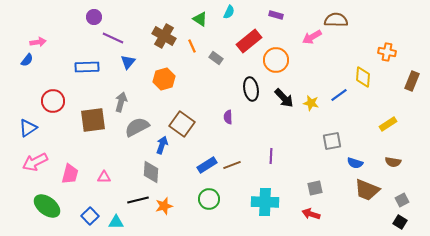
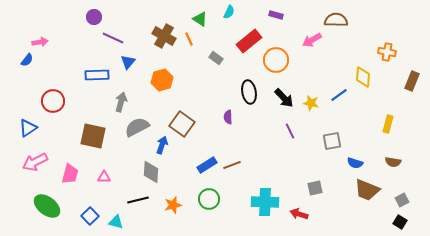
pink arrow at (312, 37): moved 3 px down
pink arrow at (38, 42): moved 2 px right
orange line at (192, 46): moved 3 px left, 7 px up
blue rectangle at (87, 67): moved 10 px right, 8 px down
orange hexagon at (164, 79): moved 2 px left, 1 px down
black ellipse at (251, 89): moved 2 px left, 3 px down
brown square at (93, 120): moved 16 px down; rotated 20 degrees clockwise
yellow rectangle at (388, 124): rotated 42 degrees counterclockwise
purple line at (271, 156): moved 19 px right, 25 px up; rotated 28 degrees counterclockwise
orange star at (164, 206): moved 9 px right, 1 px up
red arrow at (311, 214): moved 12 px left
cyan triangle at (116, 222): rotated 14 degrees clockwise
